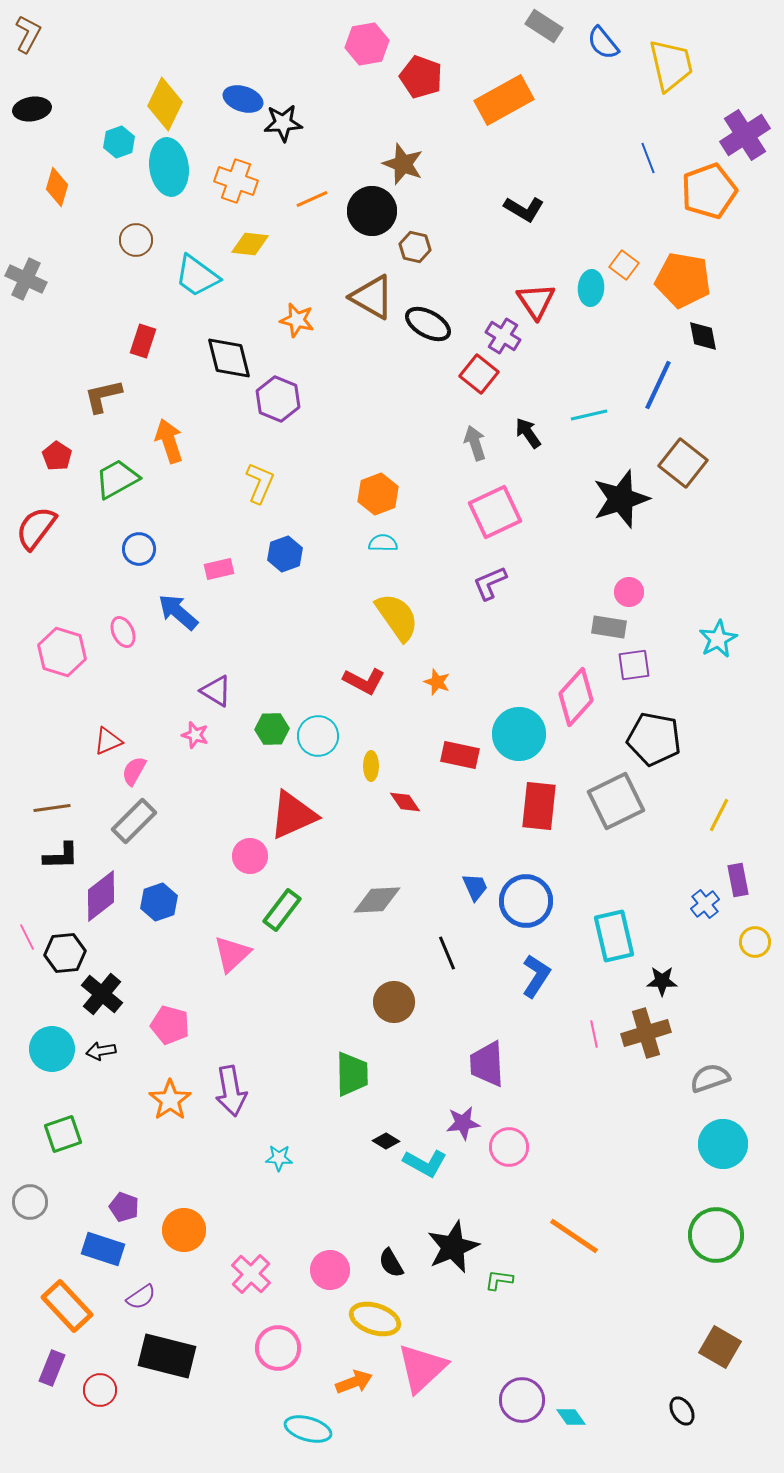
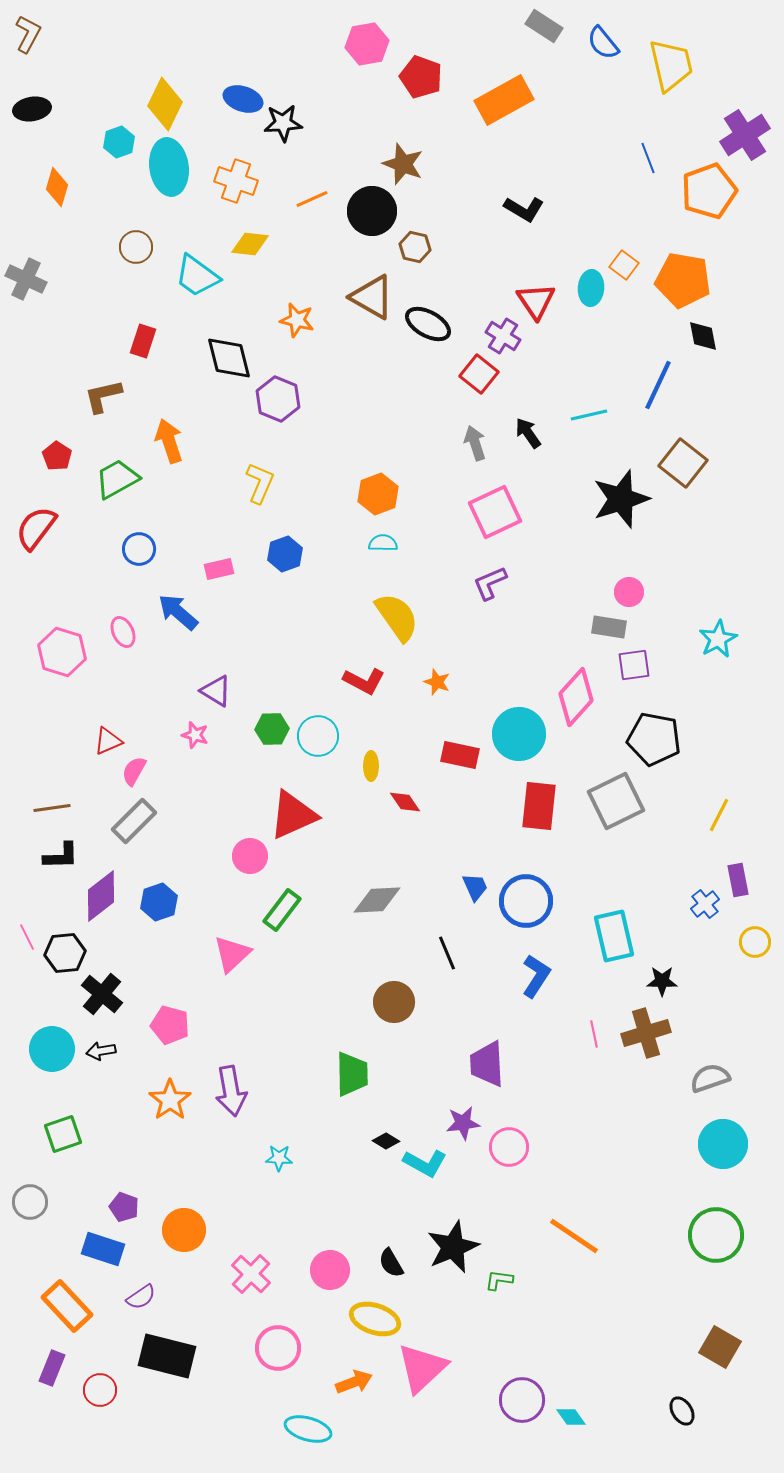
brown circle at (136, 240): moved 7 px down
